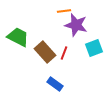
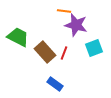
orange line: rotated 16 degrees clockwise
